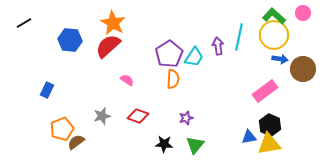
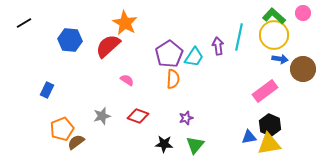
orange star: moved 12 px right
